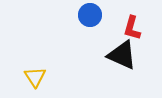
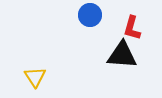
black triangle: rotated 20 degrees counterclockwise
